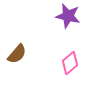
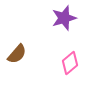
purple star: moved 4 px left, 2 px down; rotated 30 degrees counterclockwise
